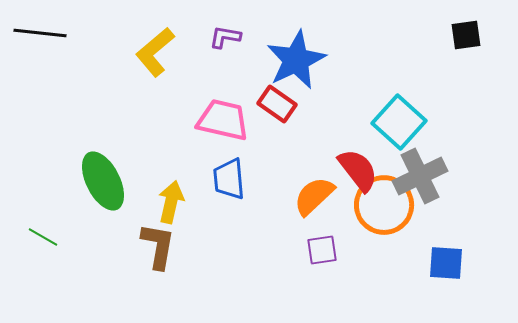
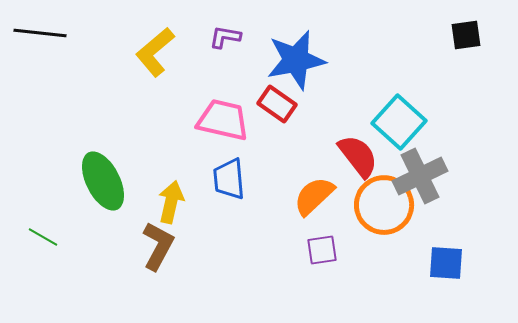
blue star: rotated 14 degrees clockwise
red semicircle: moved 14 px up
brown L-shape: rotated 18 degrees clockwise
